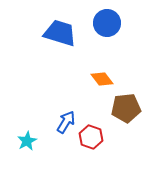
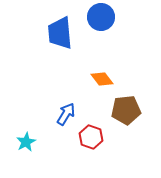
blue circle: moved 6 px left, 6 px up
blue trapezoid: rotated 112 degrees counterclockwise
brown pentagon: moved 2 px down
blue arrow: moved 8 px up
cyan star: moved 1 px left, 1 px down
